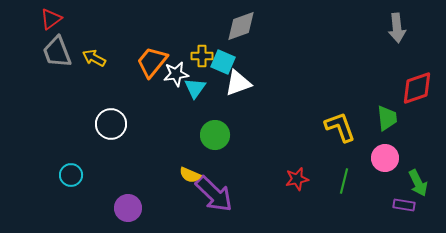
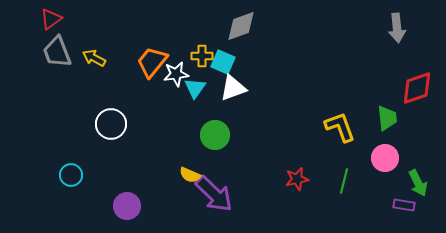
white triangle: moved 5 px left, 5 px down
purple circle: moved 1 px left, 2 px up
